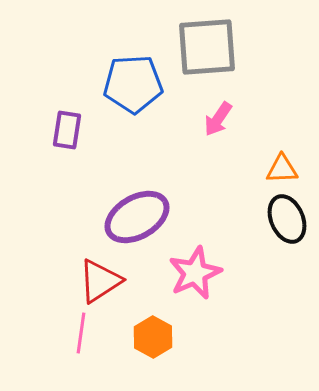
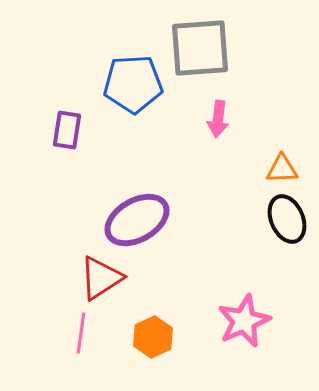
gray square: moved 7 px left, 1 px down
pink arrow: rotated 27 degrees counterclockwise
purple ellipse: moved 3 px down
pink star: moved 49 px right, 48 px down
red triangle: moved 1 px right, 3 px up
orange hexagon: rotated 6 degrees clockwise
